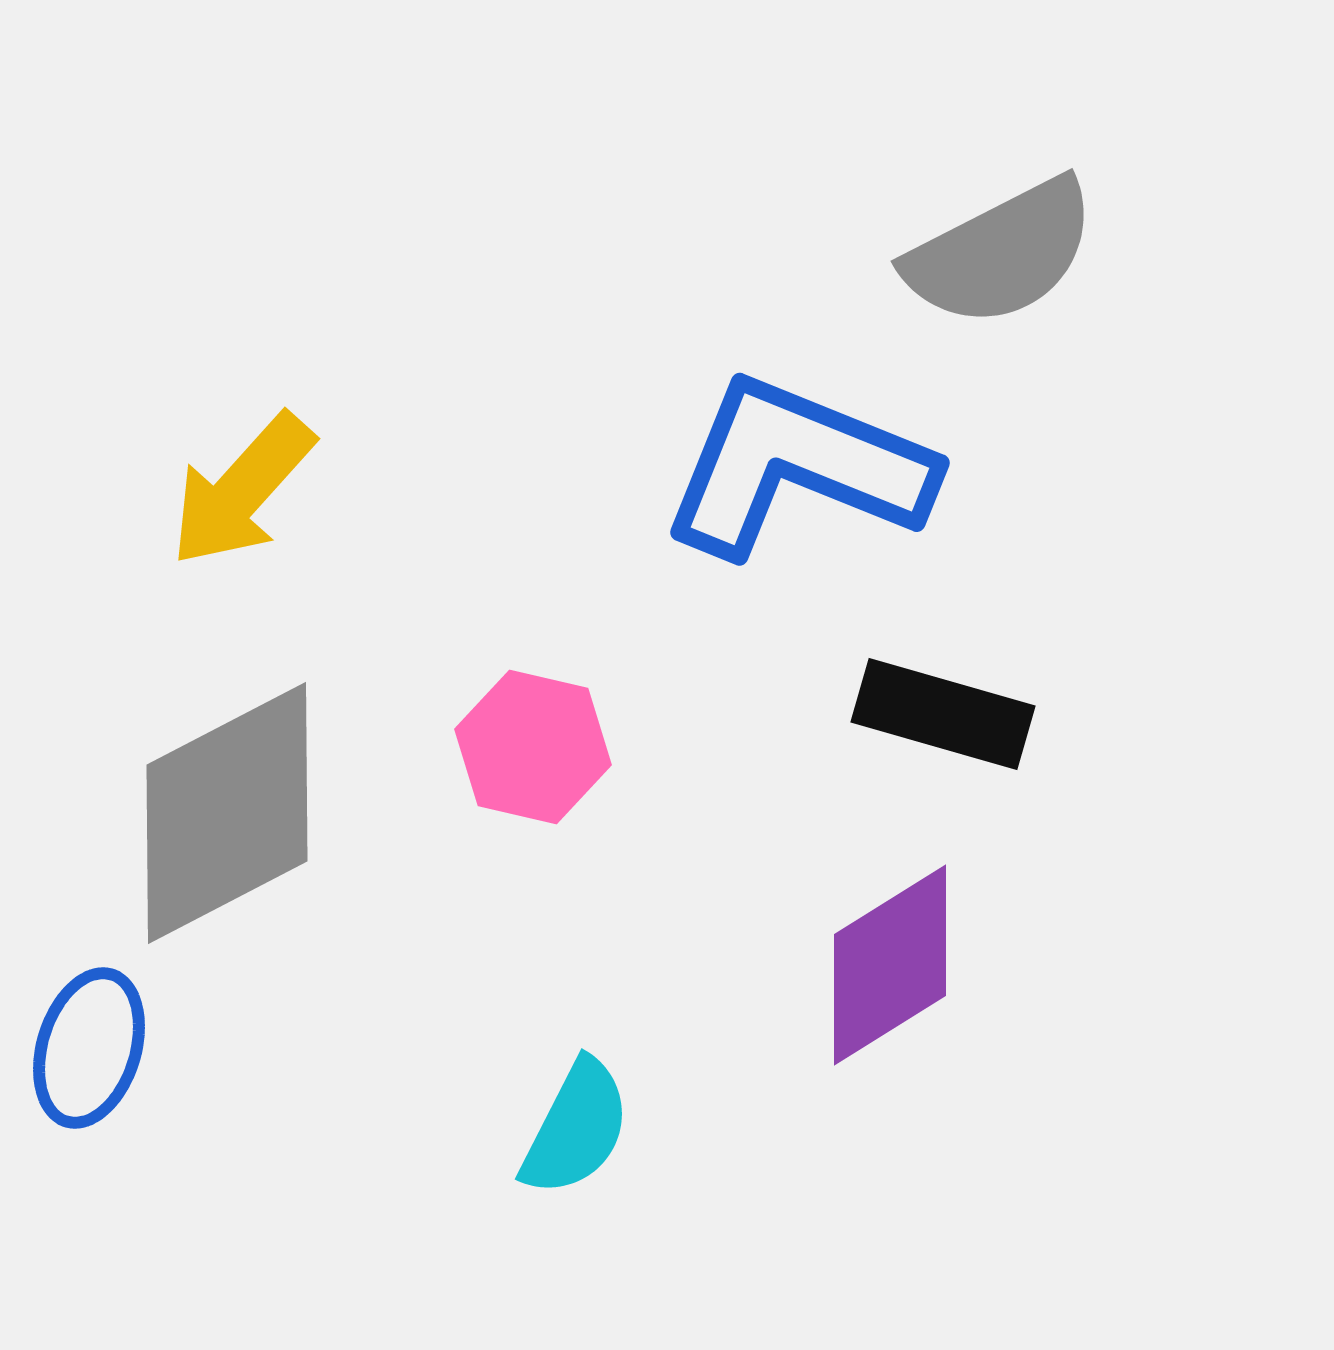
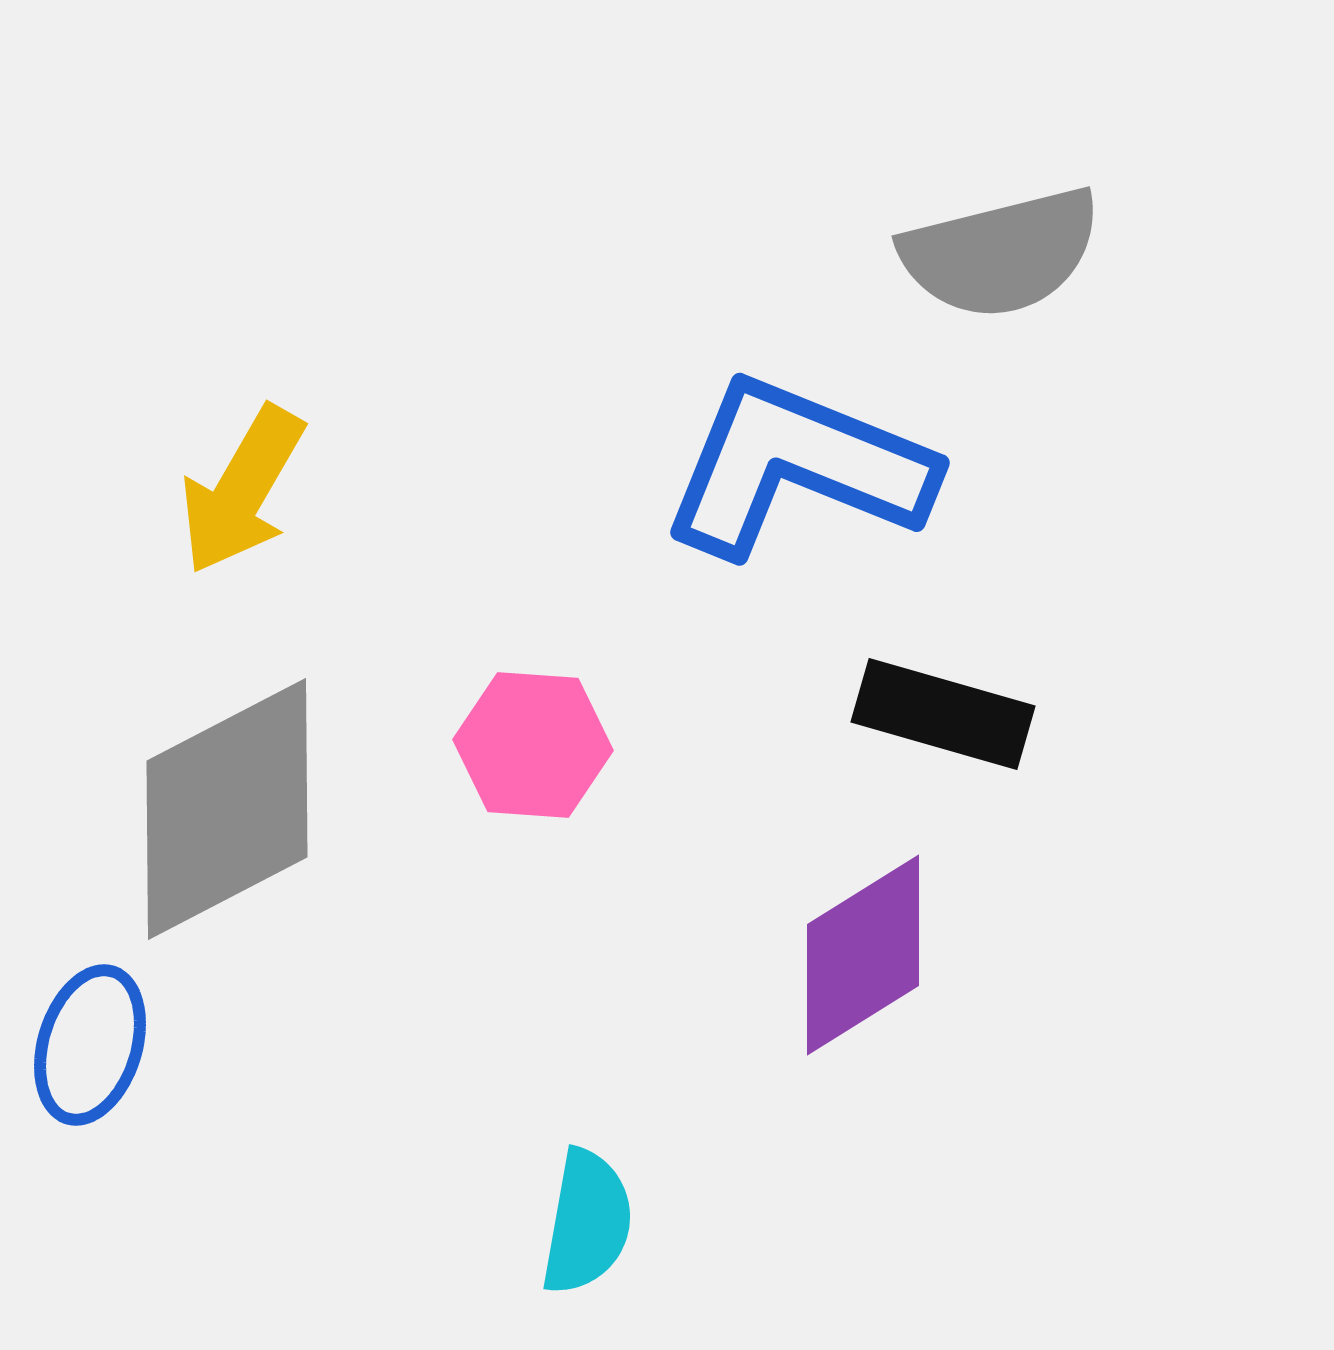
gray semicircle: rotated 13 degrees clockwise
yellow arrow: rotated 12 degrees counterclockwise
pink hexagon: moved 2 px up; rotated 9 degrees counterclockwise
gray diamond: moved 4 px up
purple diamond: moved 27 px left, 10 px up
blue ellipse: moved 1 px right, 3 px up
cyan semicircle: moved 11 px right, 94 px down; rotated 17 degrees counterclockwise
